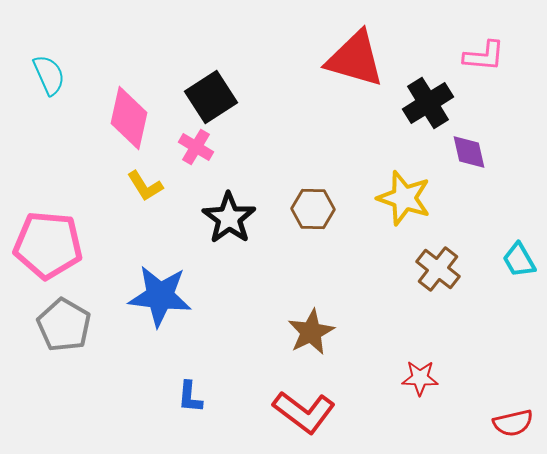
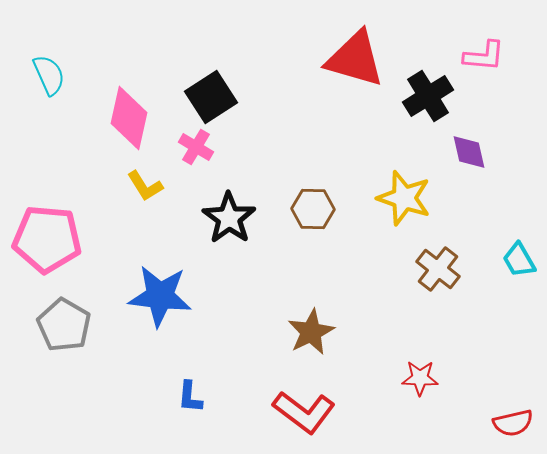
black cross: moved 7 px up
pink pentagon: moved 1 px left, 6 px up
